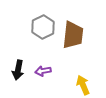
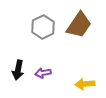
brown trapezoid: moved 6 px right, 10 px up; rotated 28 degrees clockwise
purple arrow: moved 2 px down
yellow arrow: moved 2 px right, 1 px up; rotated 72 degrees counterclockwise
